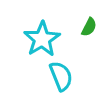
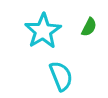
cyan star: moved 1 px right, 8 px up
